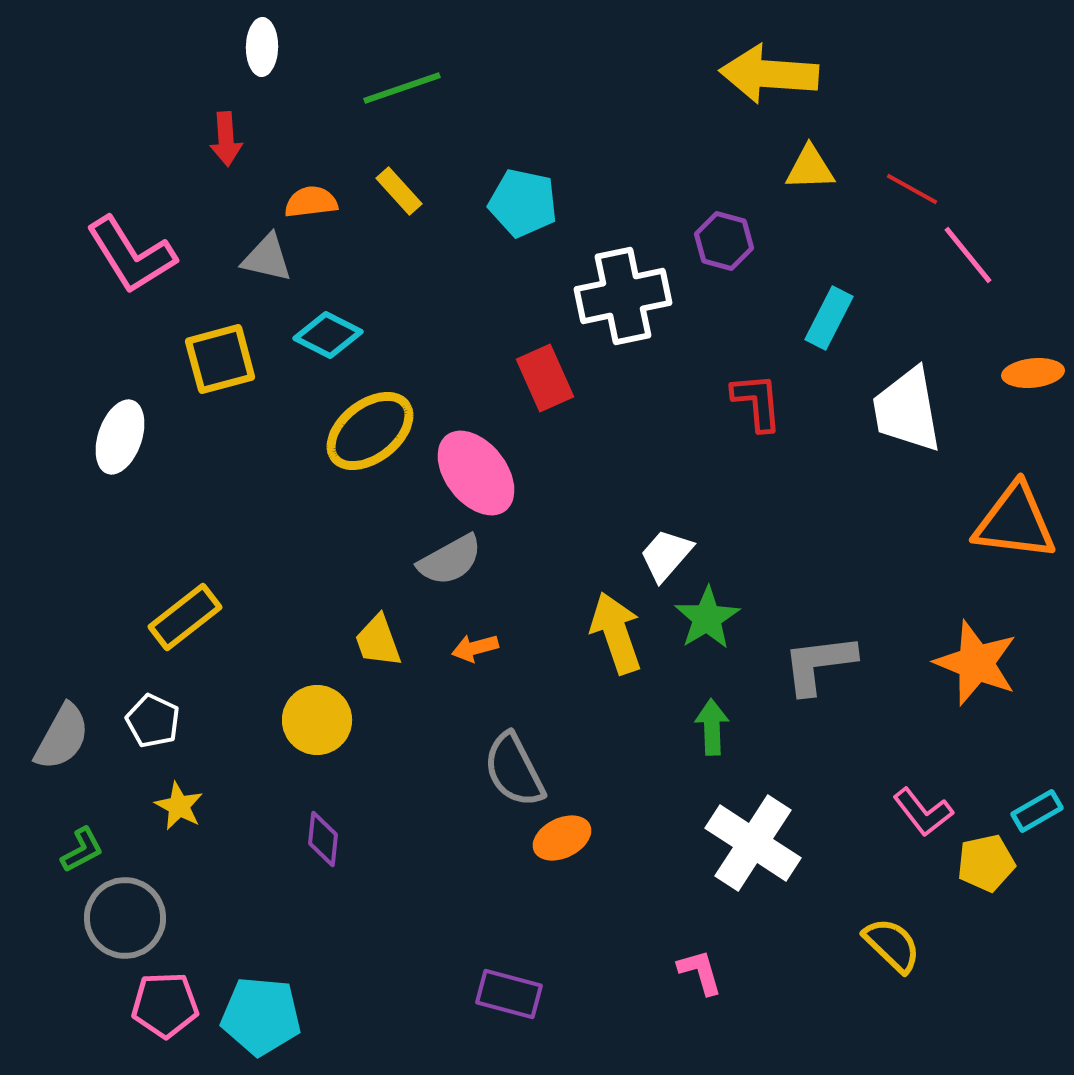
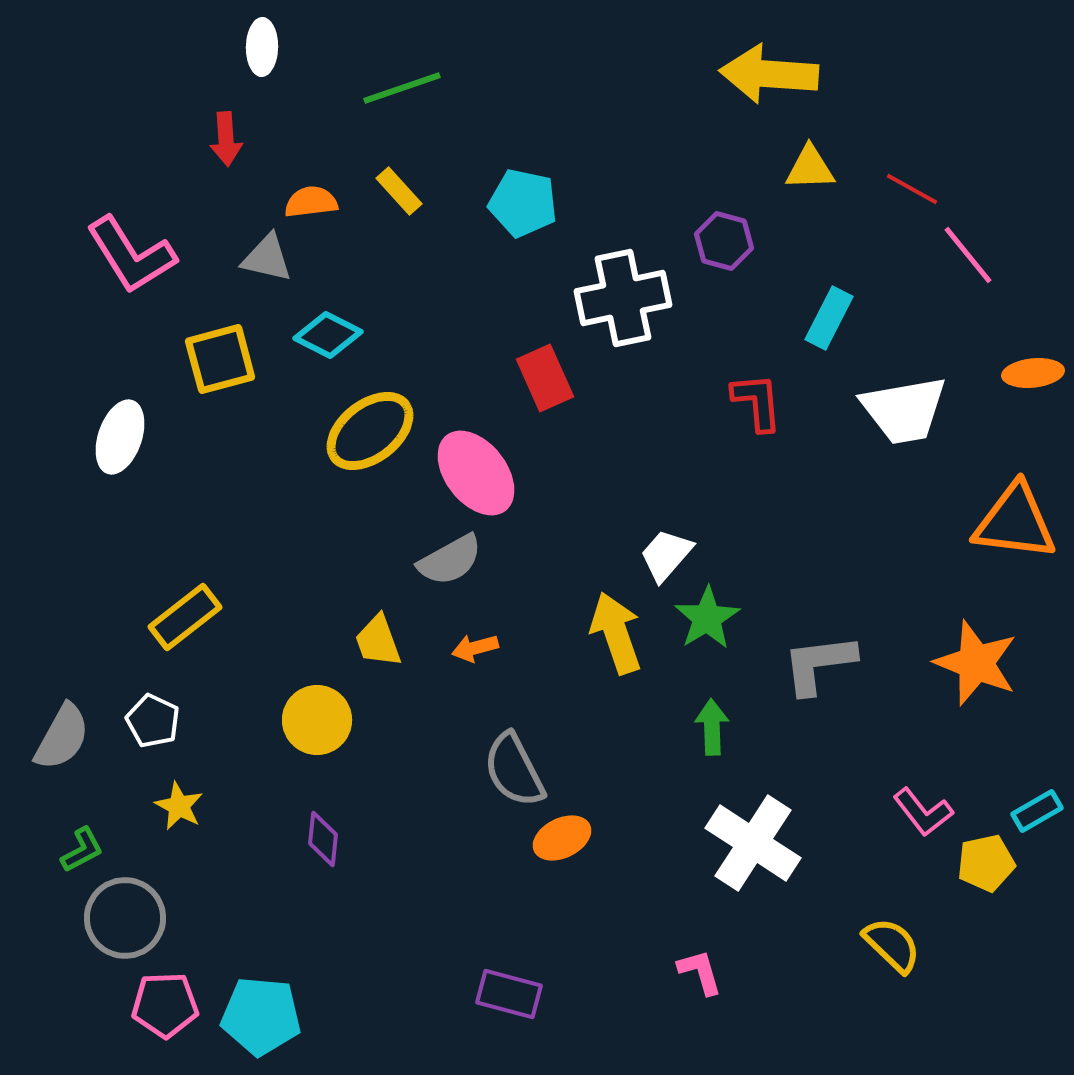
white cross at (623, 296): moved 2 px down
white trapezoid at (907, 410): moved 3 px left; rotated 90 degrees counterclockwise
